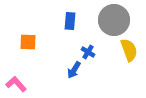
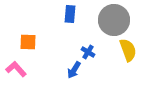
blue rectangle: moved 7 px up
yellow semicircle: moved 1 px left
pink L-shape: moved 15 px up
